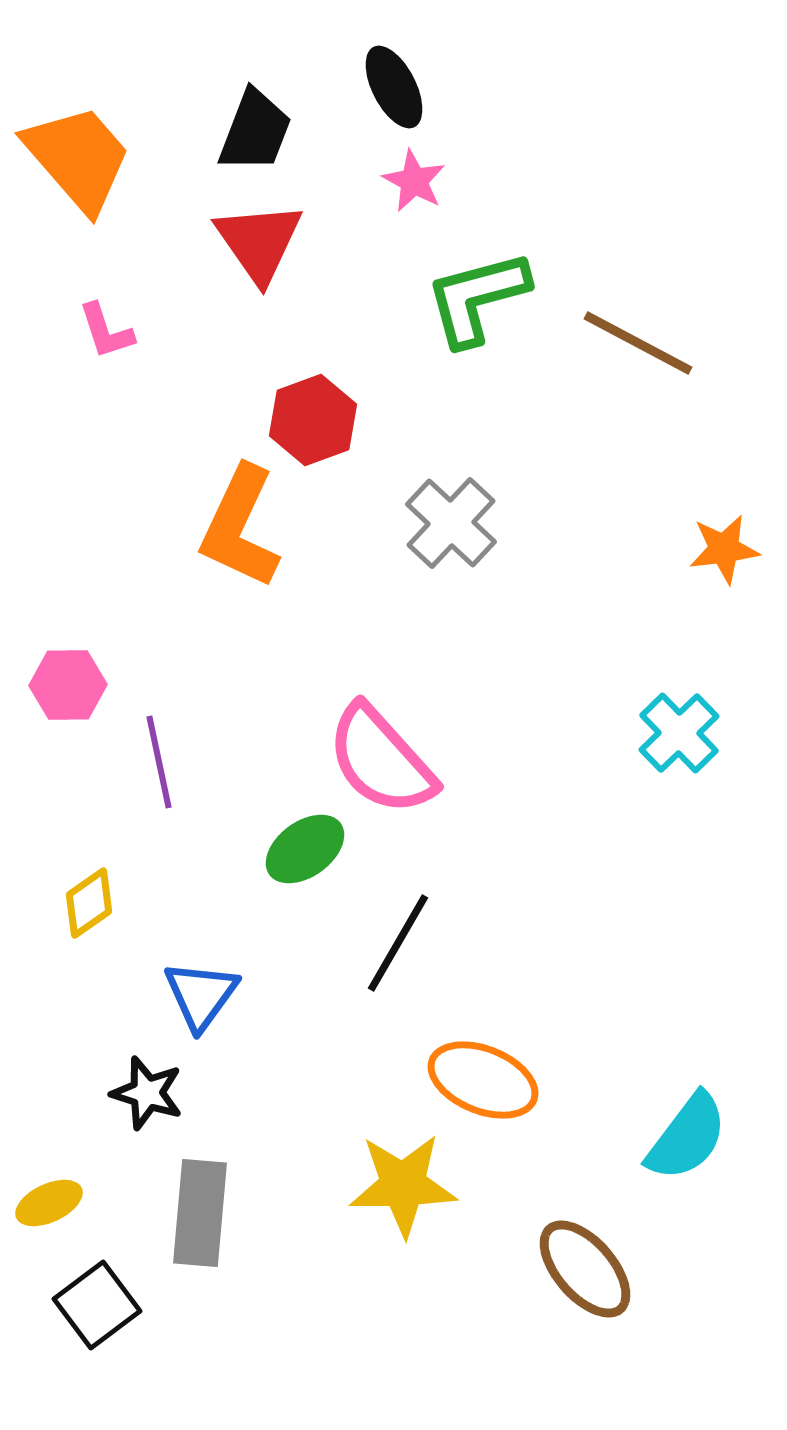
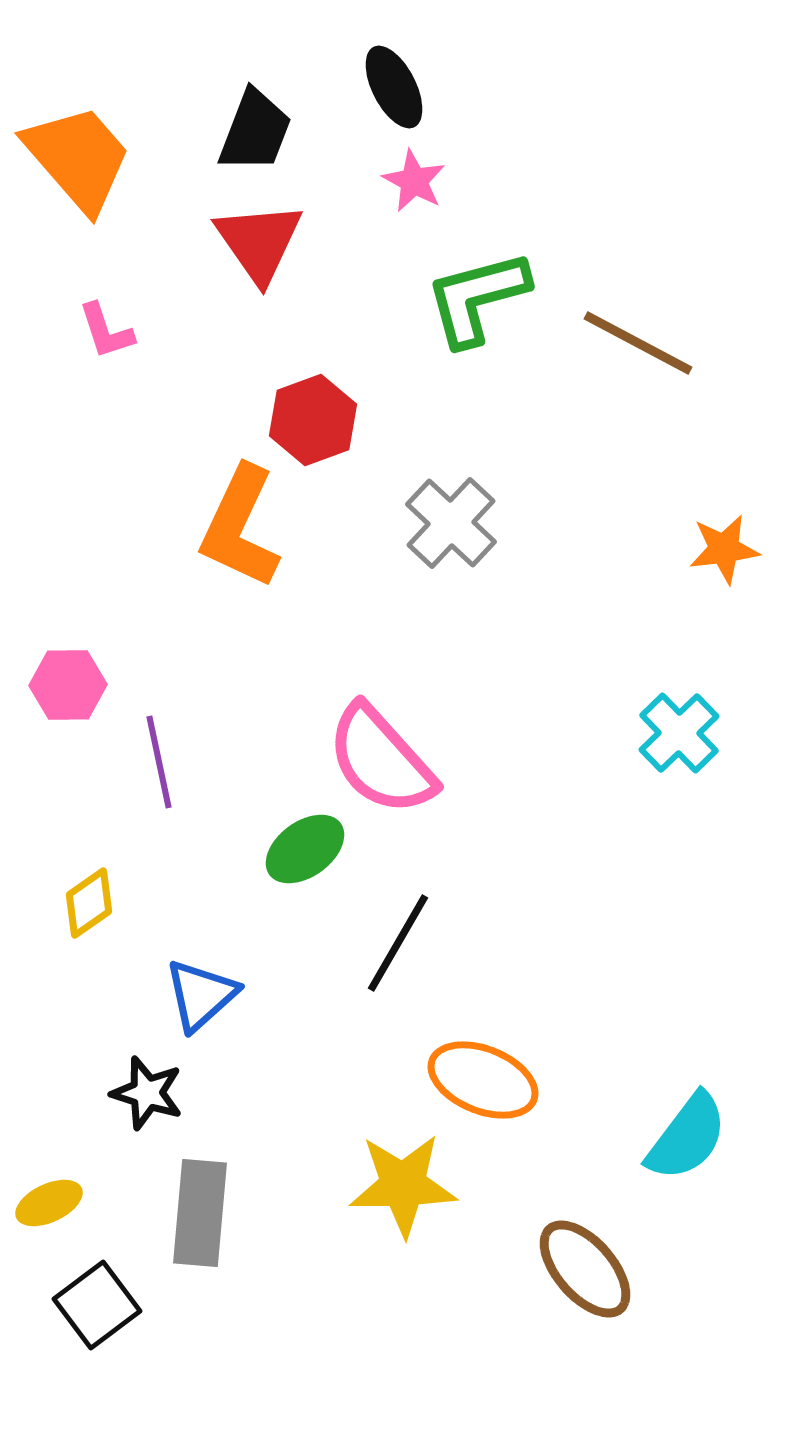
blue triangle: rotated 12 degrees clockwise
